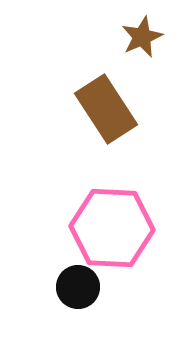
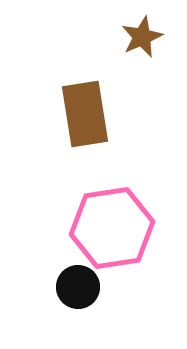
brown rectangle: moved 21 px left, 5 px down; rotated 24 degrees clockwise
pink hexagon: rotated 12 degrees counterclockwise
